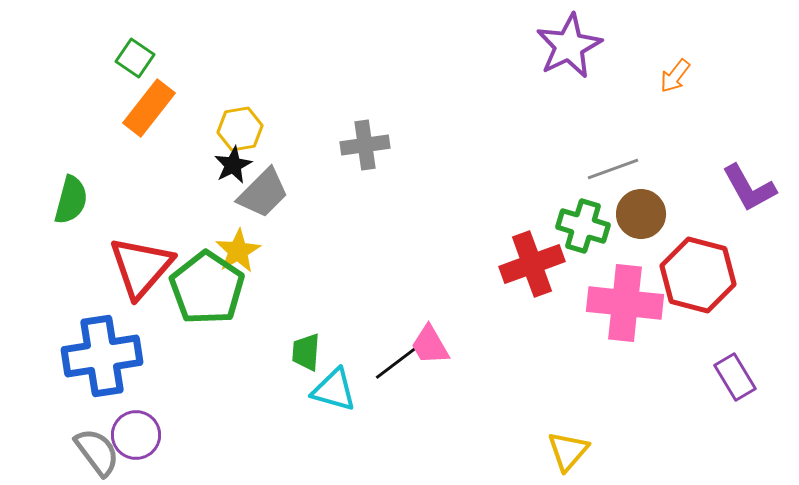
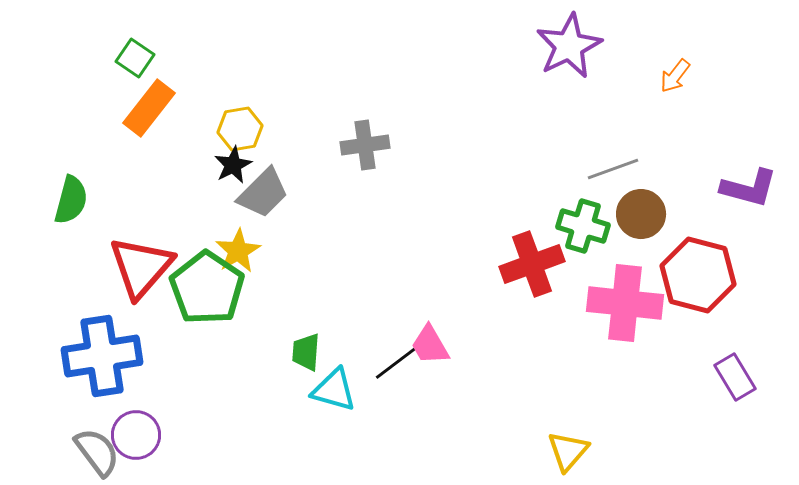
purple L-shape: rotated 46 degrees counterclockwise
